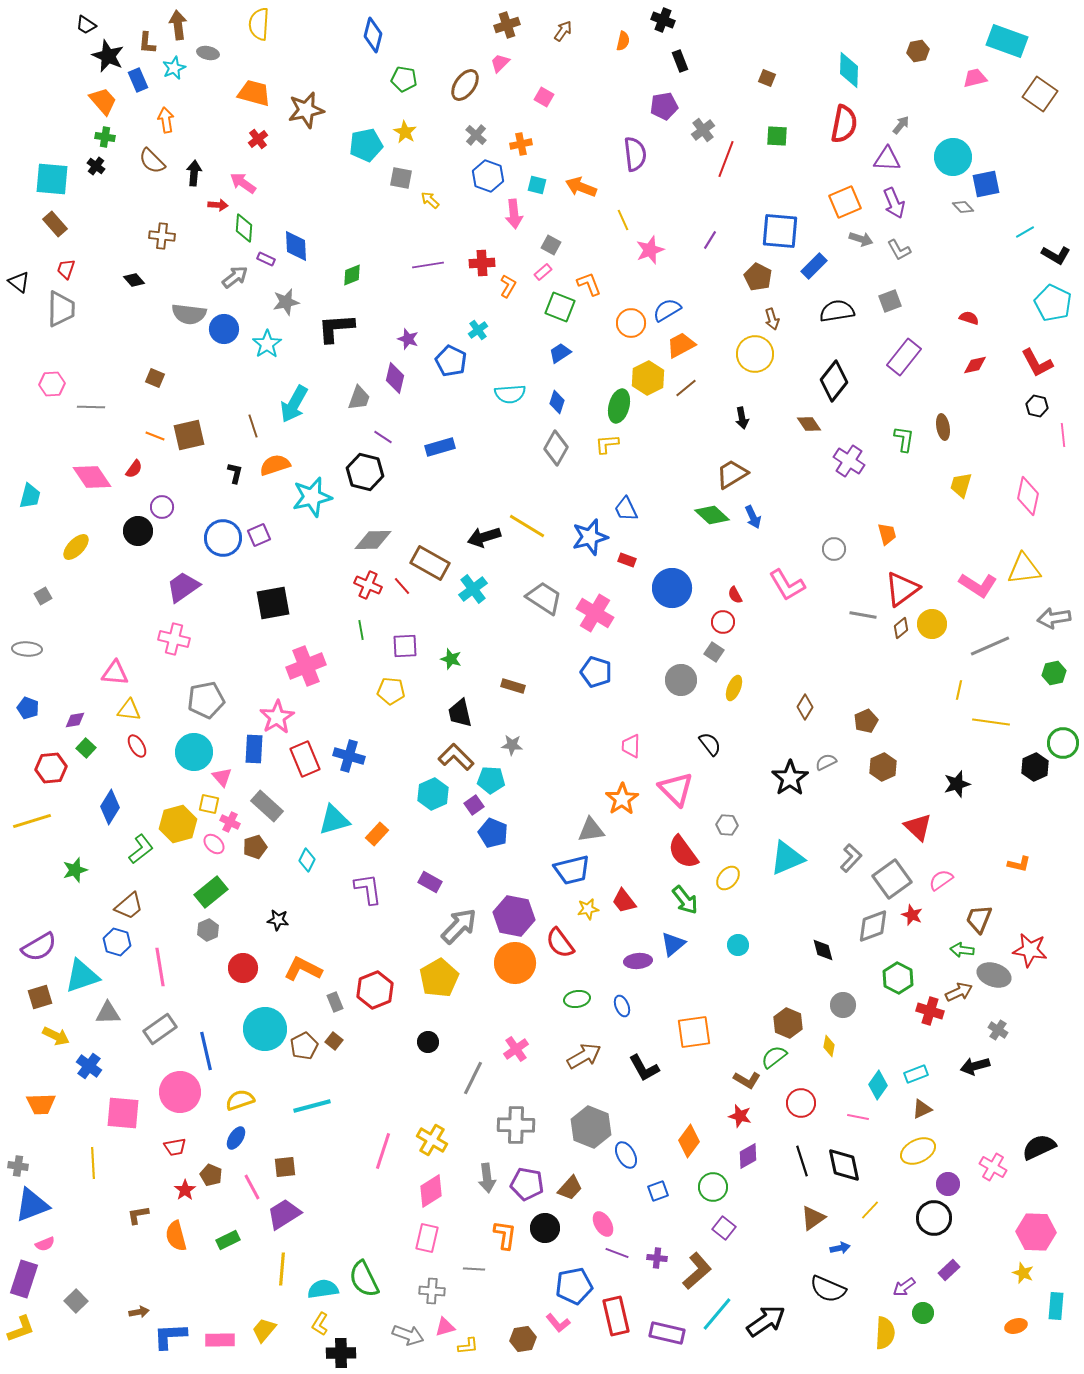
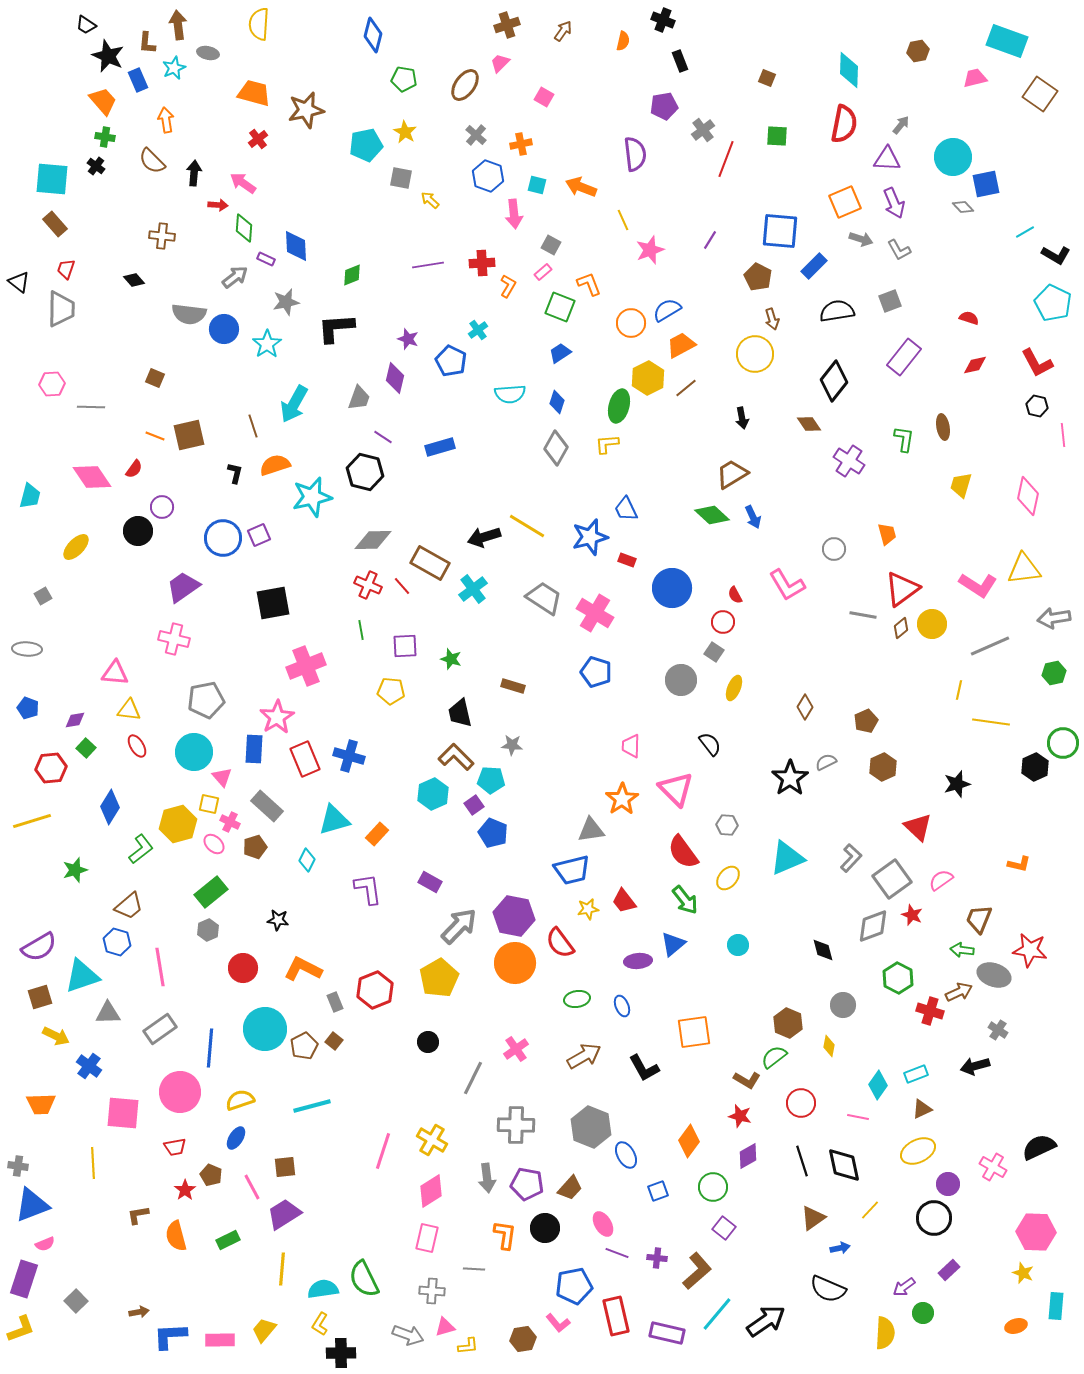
blue line at (206, 1051): moved 4 px right, 3 px up; rotated 18 degrees clockwise
